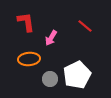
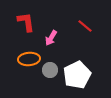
gray circle: moved 9 px up
